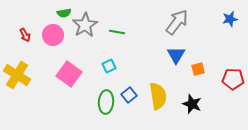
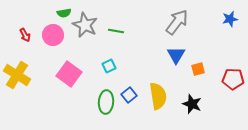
gray star: rotated 15 degrees counterclockwise
green line: moved 1 px left, 1 px up
